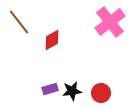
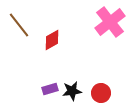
brown line: moved 3 px down
